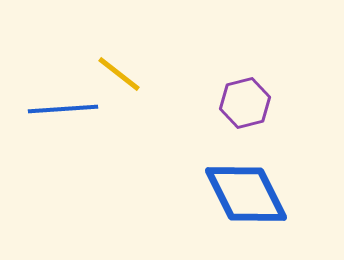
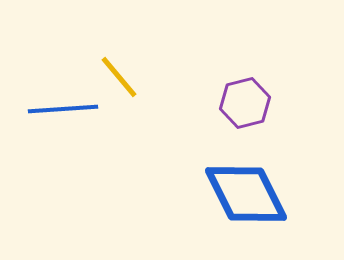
yellow line: moved 3 px down; rotated 12 degrees clockwise
